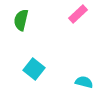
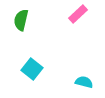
cyan square: moved 2 px left
